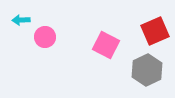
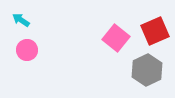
cyan arrow: rotated 36 degrees clockwise
pink circle: moved 18 px left, 13 px down
pink square: moved 10 px right, 7 px up; rotated 12 degrees clockwise
